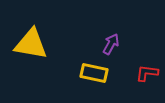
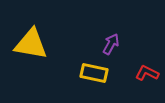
red L-shape: rotated 20 degrees clockwise
